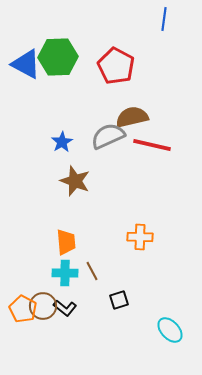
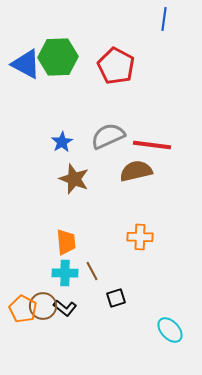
brown semicircle: moved 4 px right, 54 px down
red line: rotated 6 degrees counterclockwise
brown star: moved 1 px left, 2 px up
black square: moved 3 px left, 2 px up
